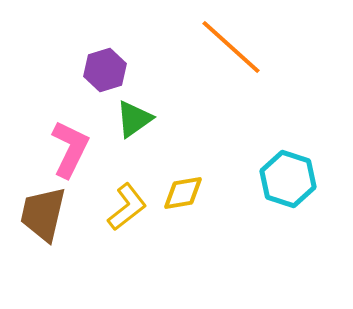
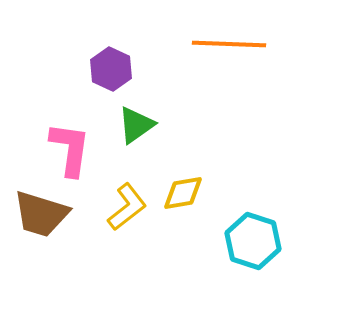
orange line: moved 2 px left, 3 px up; rotated 40 degrees counterclockwise
purple hexagon: moved 6 px right, 1 px up; rotated 18 degrees counterclockwise
green triangle: moved 2 px right, 6 px down
pink L-shape: rotated 18 degrees counterclockwise
cyan hexagon: moved 35 px left, 62 px down
brown trapezoid: moved 2 px left; rotated 86 degrees counterclockwise
